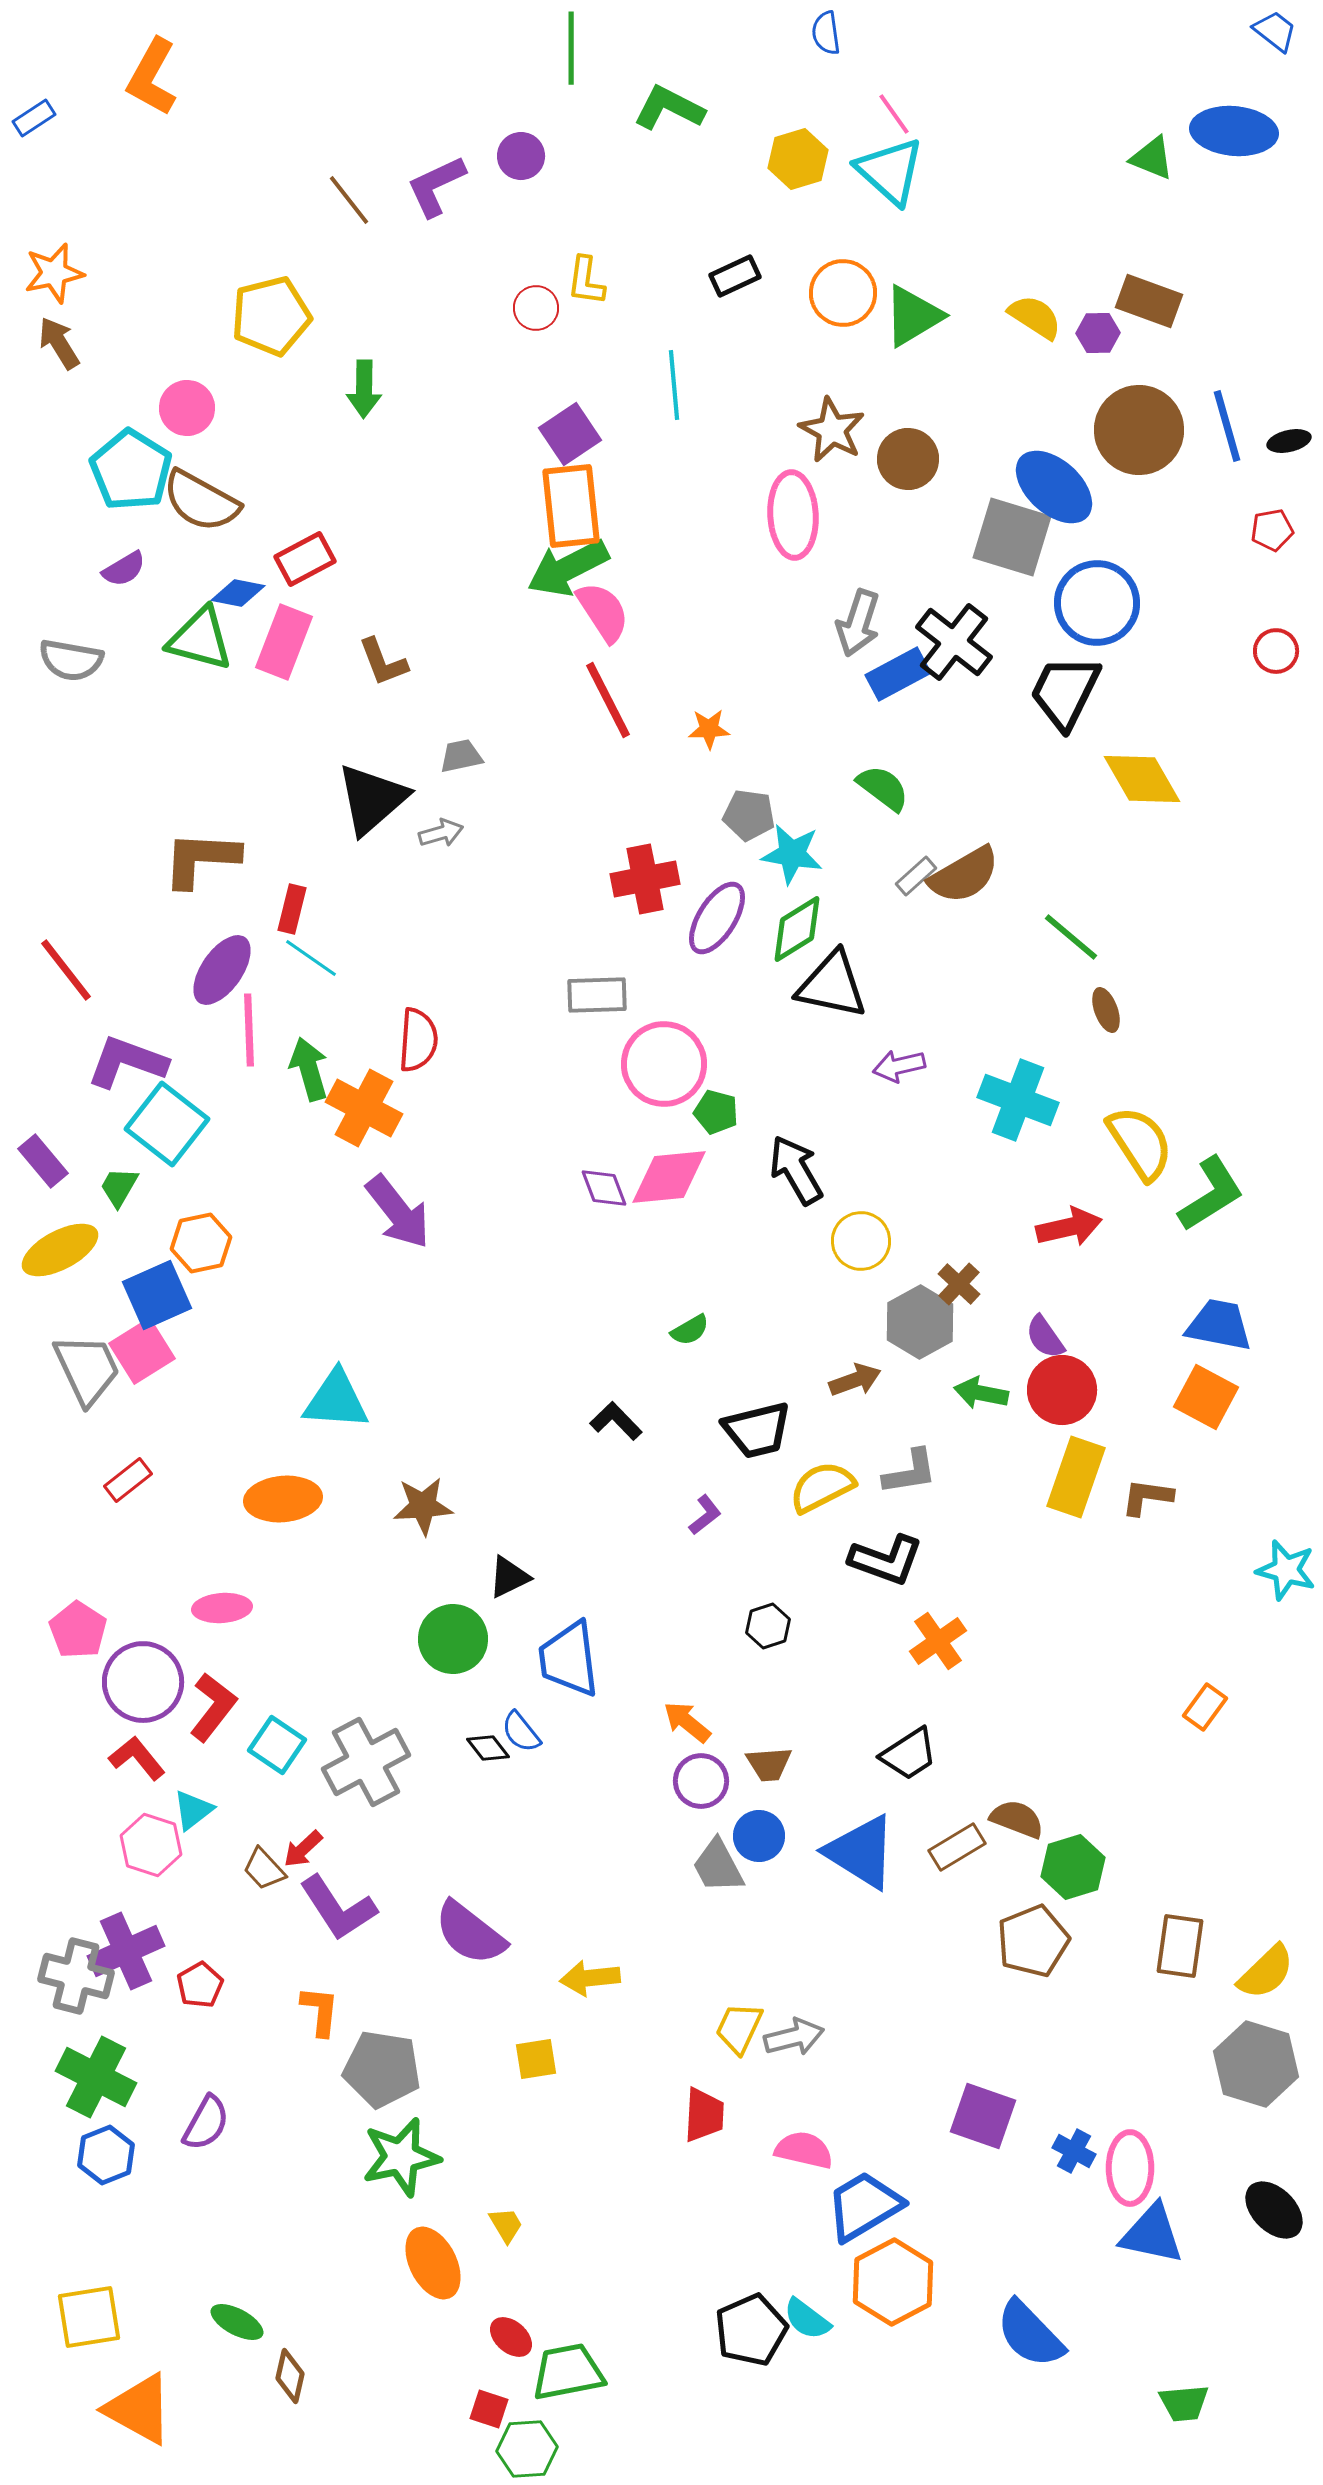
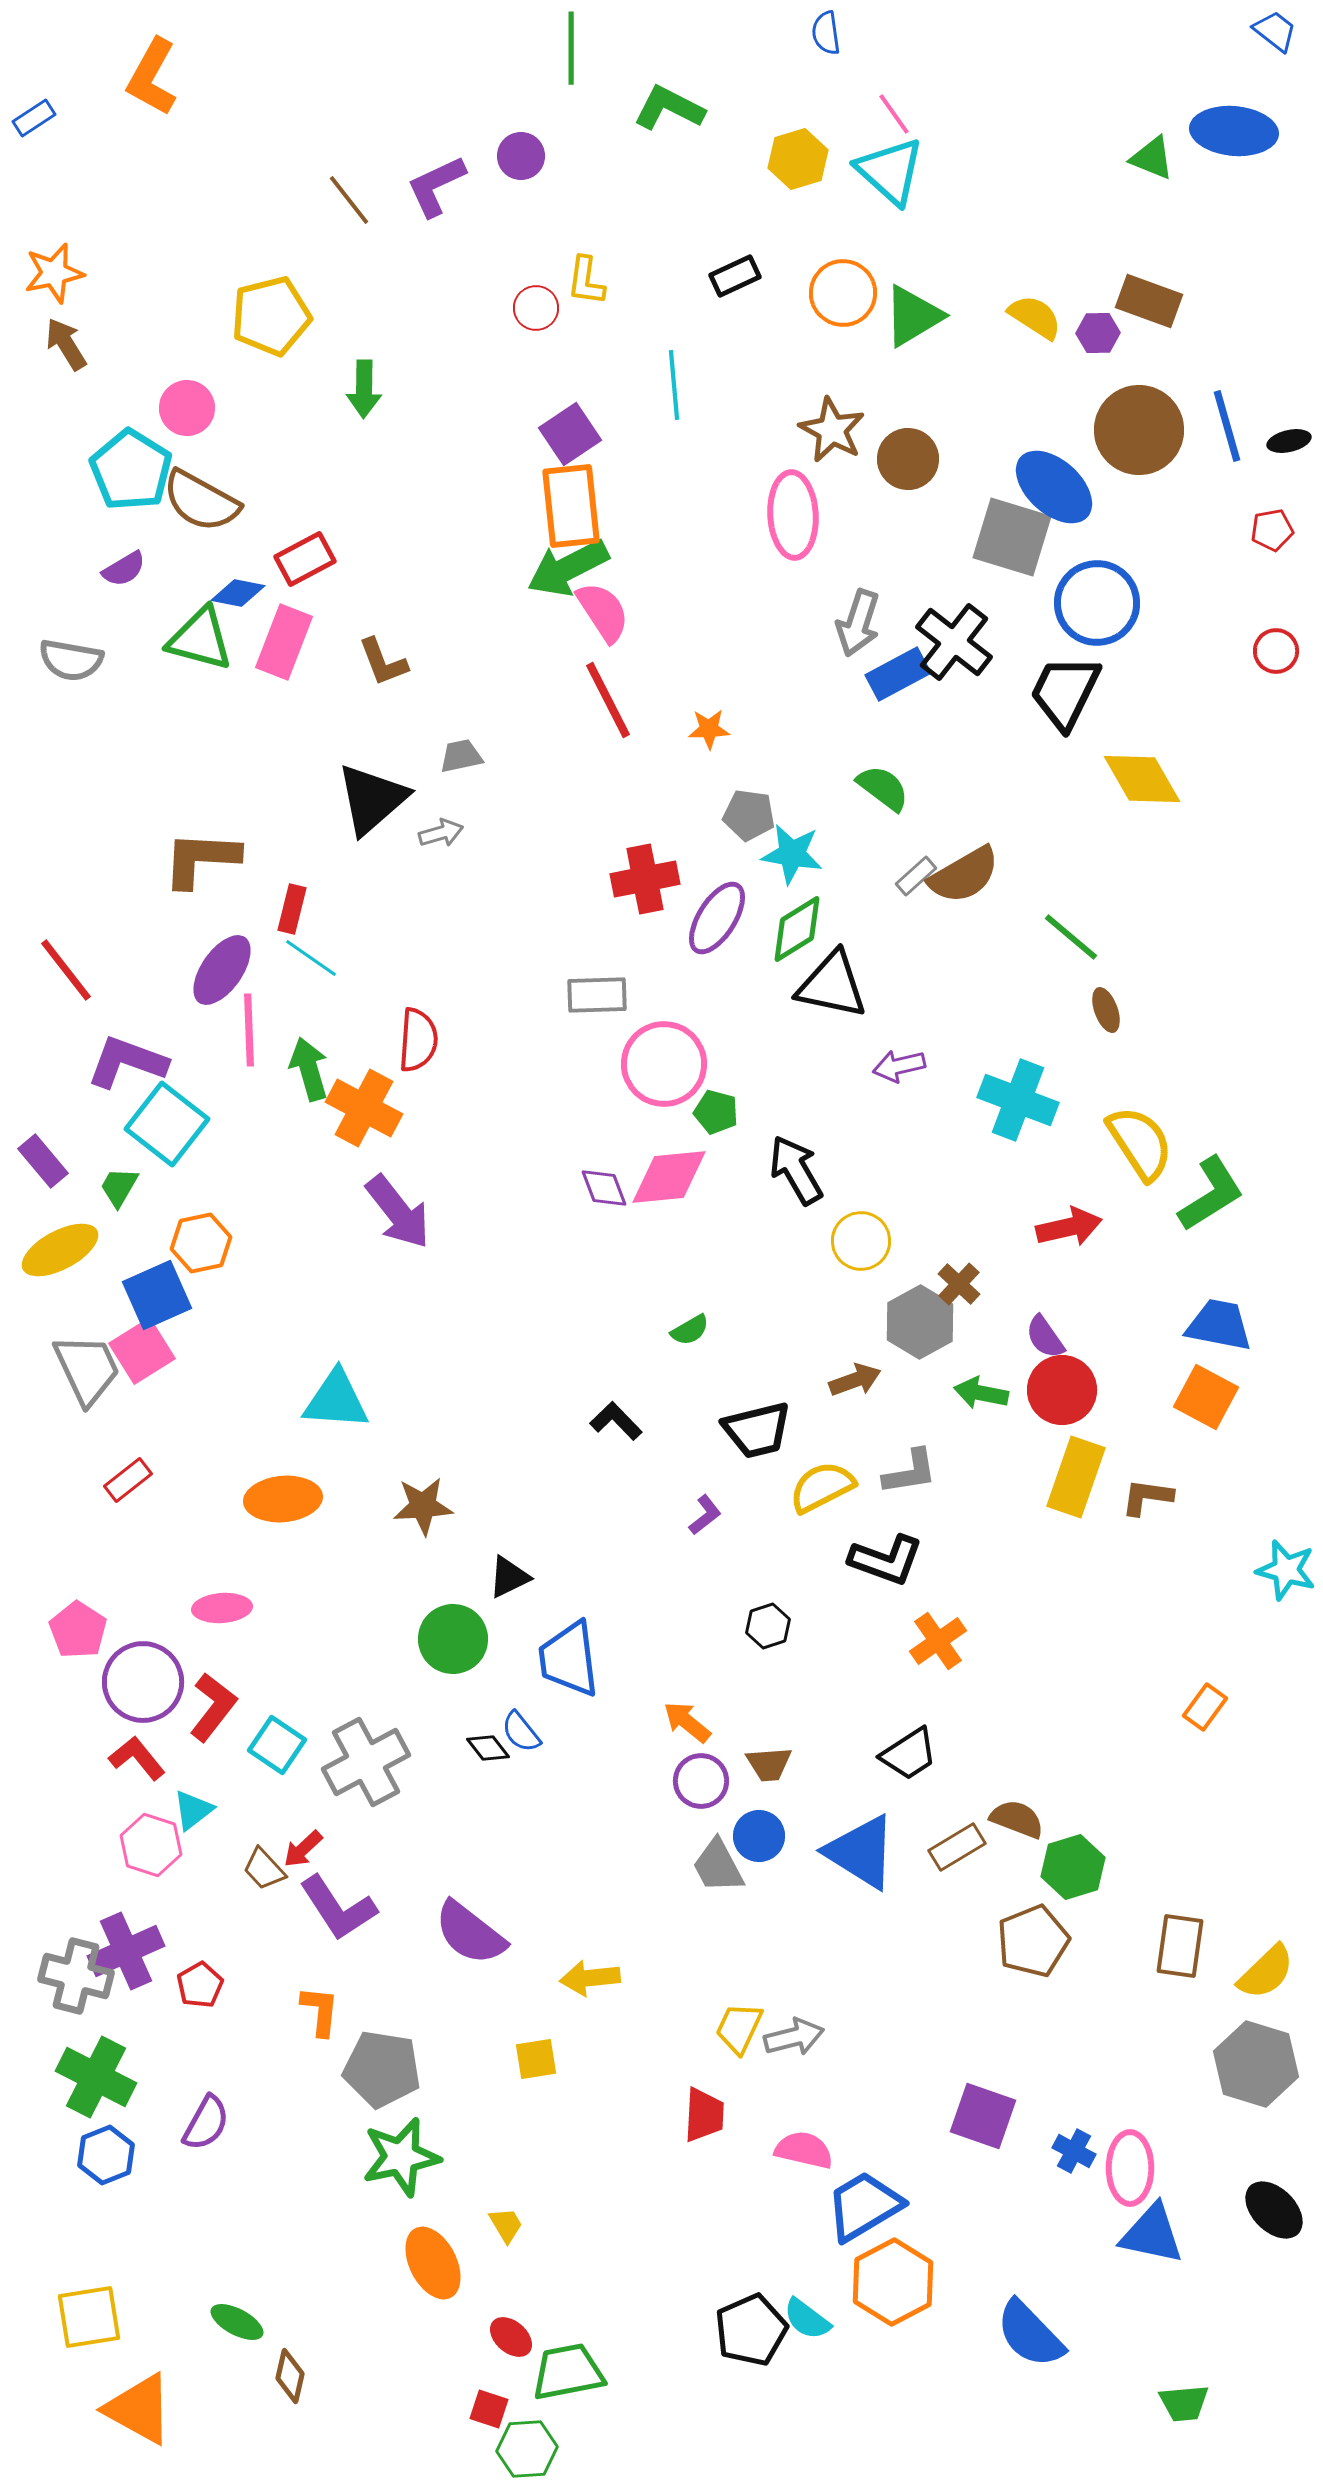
brown arrow at (59, 343): moved 7 px right, 1 px down
